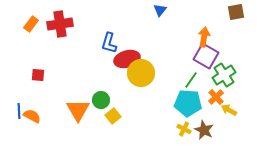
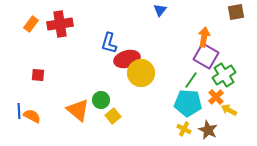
orange triangle: rotated 20 degrees counterclockwise
brown star: moved 4 px right
